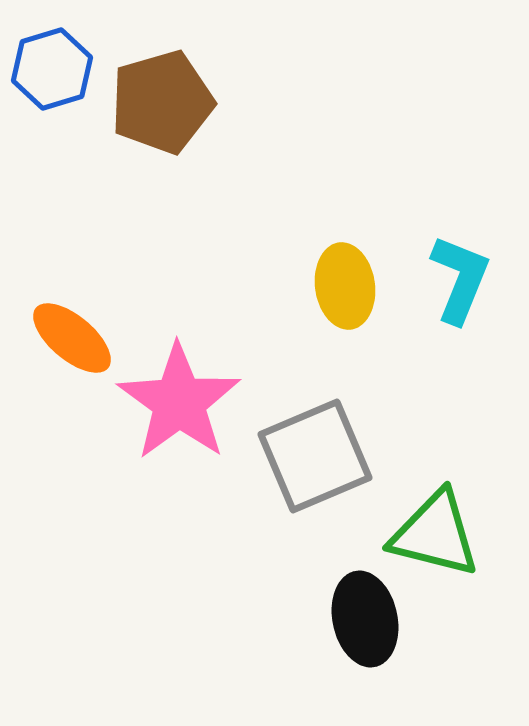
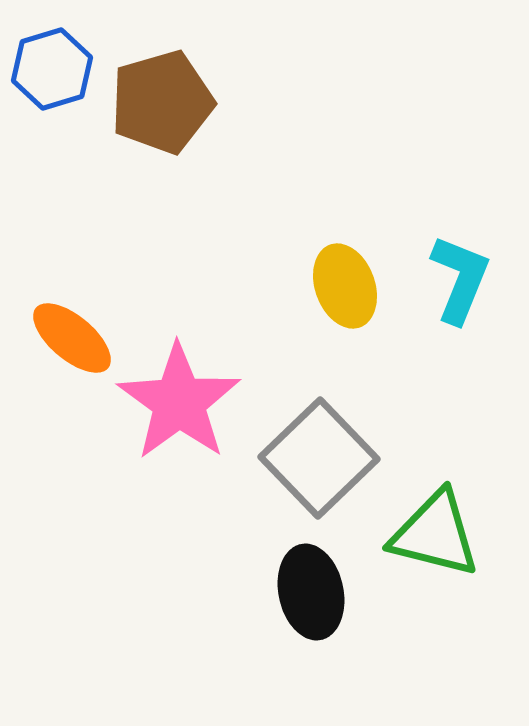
yellow ellipse: rotated 12 degrees counterclockwise
gray square: moved 4 px right, 2 px down; rotated 21 degrees counterclockwise
black ellipse: moved 54 px left, 27 px up
